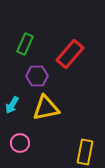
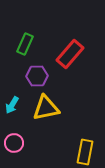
pink circle: moved 6 px left
